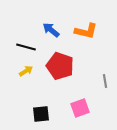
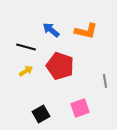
black square: rotated 24 degrees counterclockwise
